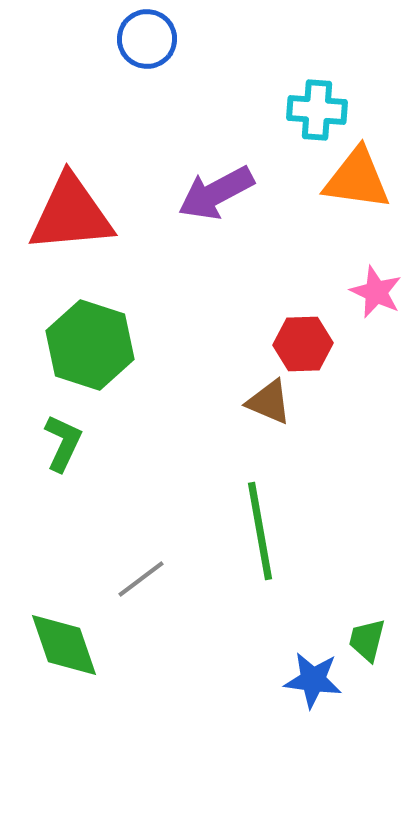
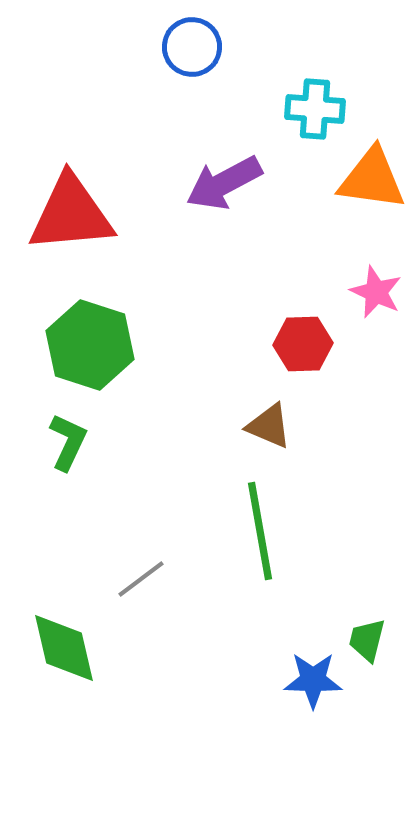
blue circle: moved 45 px right, 8 px down
cyan cross: moved 2 px left, 1 px up
orange triangle: moved 15 px right
purple arrow: moved 8 px right, 10 px up
brown triangle: moved 24 px down
green L-shape: moved 5 px right, 1 px up
green diamond: moved 3 px down; rotated 6 degrees clockwise
blue star: rotated 6 degrees counterclockwise
